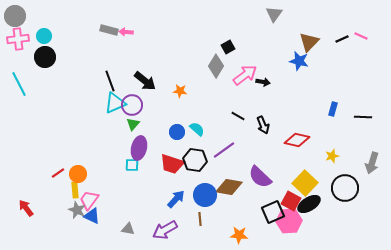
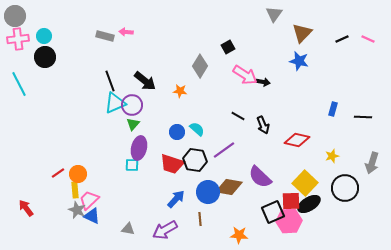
gray rectangle at (109, 30): moved 4 px left, 6 px down
pink line at (361, 36): moved 7 px right, 3 px down
brown triangle at (309, 42): moved 7 px left, 9 px up
gray diamond at (216, 66): moved 16 px left
pink arrow at (245, 75): rotated 70 degrees clockwise
blue circle at (205, 195): moved 3 px right, 3 px up
pink trapezoid at (89, 200): rotated 10 degrees clockwise
red square at (291, 201): rotated 30 degrees counterclockwise
